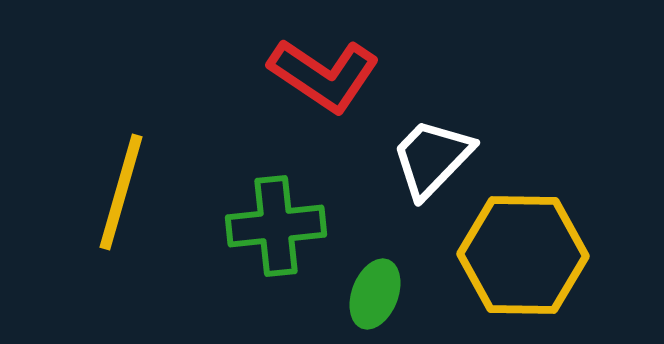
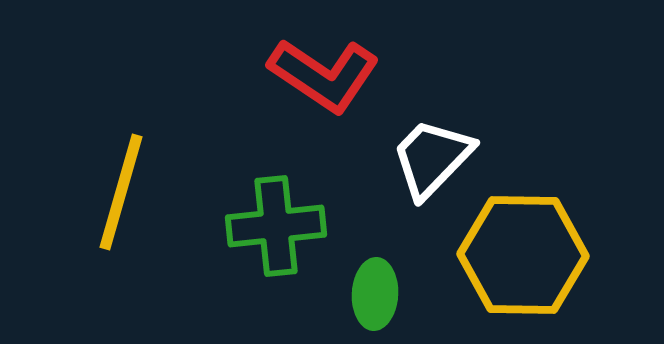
green ellipse: rotated 18 degrees counterclockwise
